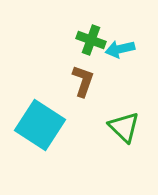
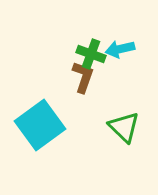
green cross: moved 14 px down
brown L-shape: moved 4 px up
cyan square: rotated 21 degrees clockwise
